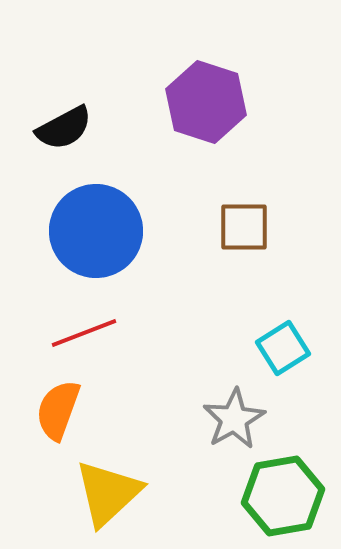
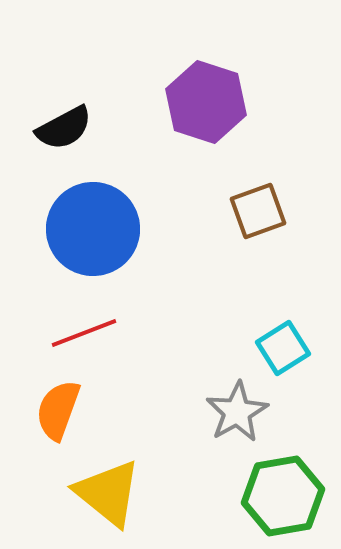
brown square: moved 14 px right, 16 px up; rotated 20 degrees counterclockwise
blue circle: moved 3 px left, 2 px up
gray star: moved 3 px right, 7 px up
yellow triangle: rotated 38 degrees counterclockwise
